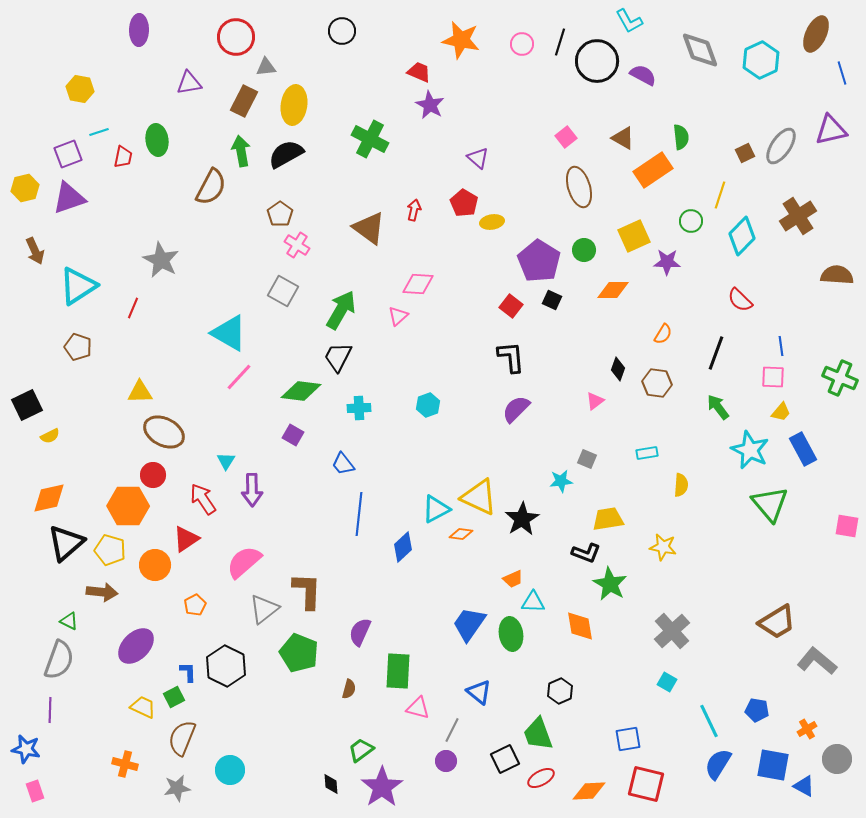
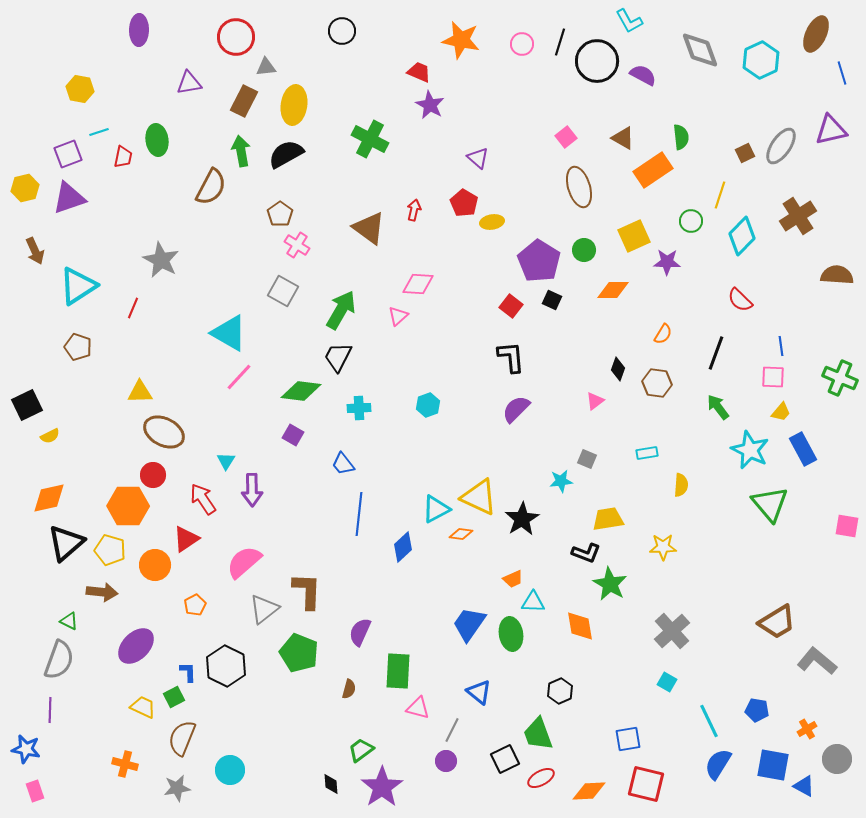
yellow star at (663, 547): rotated 12 degrees counterclockwise
